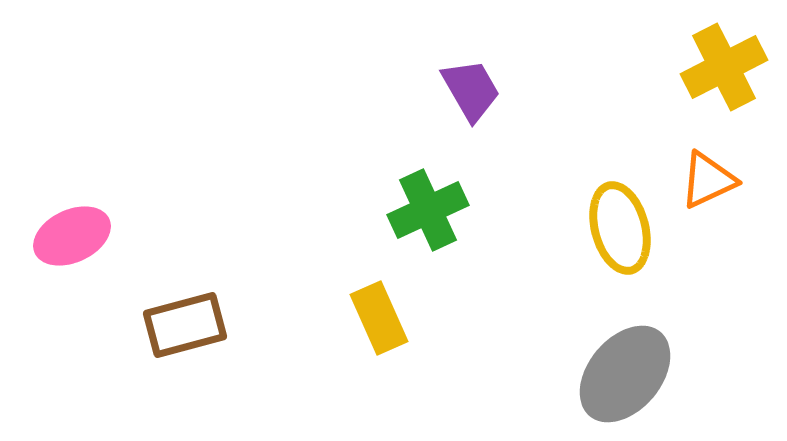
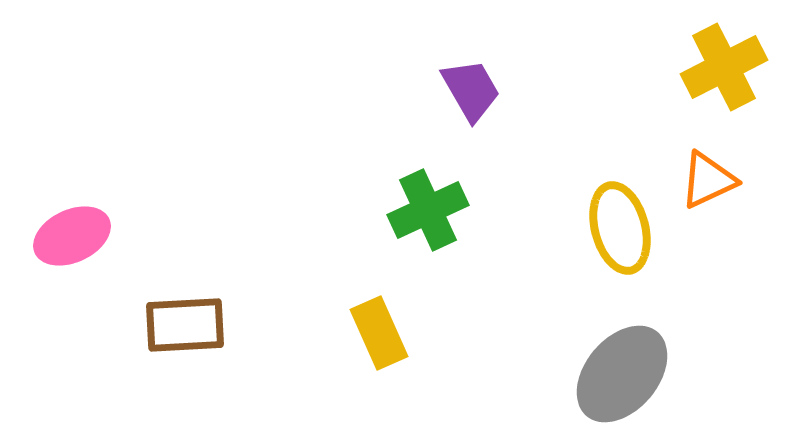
yellow rectangle: moved 15 px down
brown rectangle: rotated 12 degrees clockwise
gray ellipse: moved 3 px left
